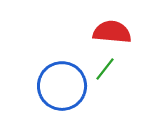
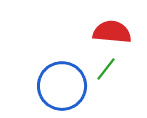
green line: moved 1 px right
